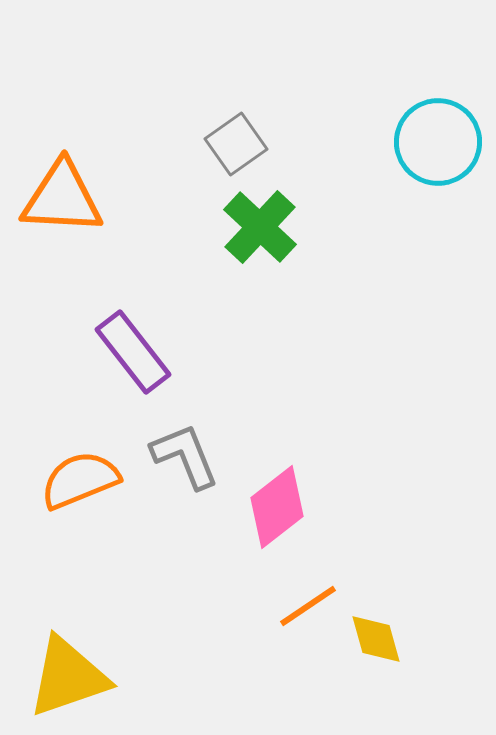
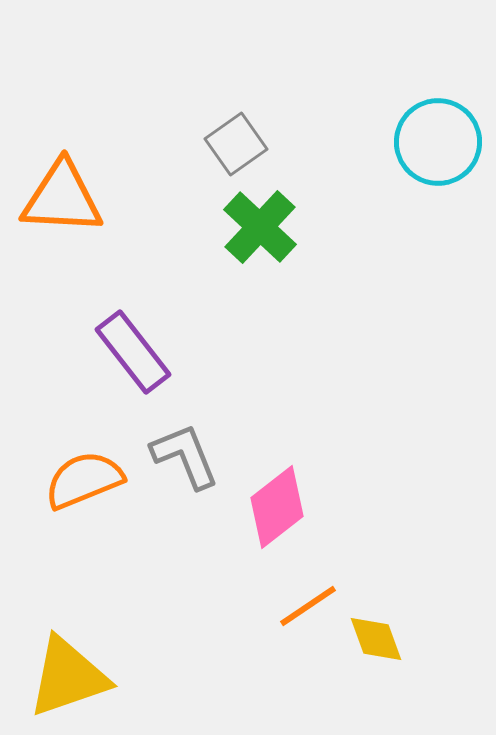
orange semicircle: moved 4 px right
yellow diamond: rotated 4 degrees counterclockwise
